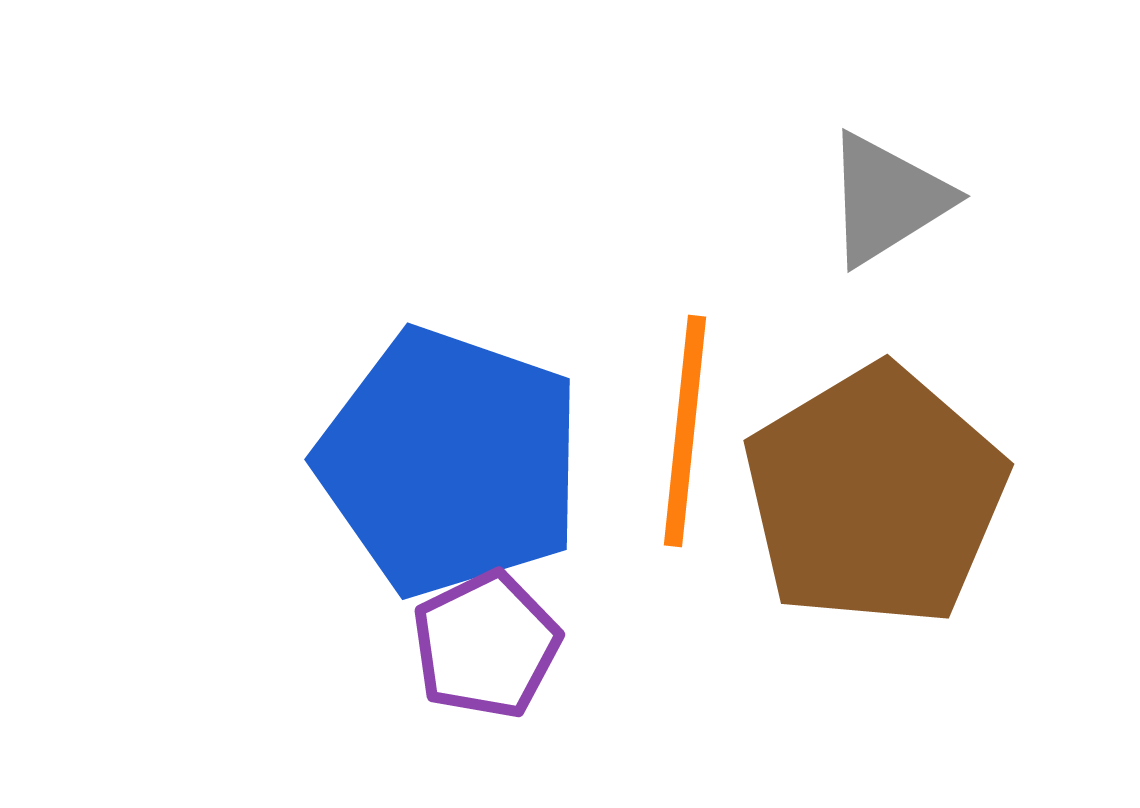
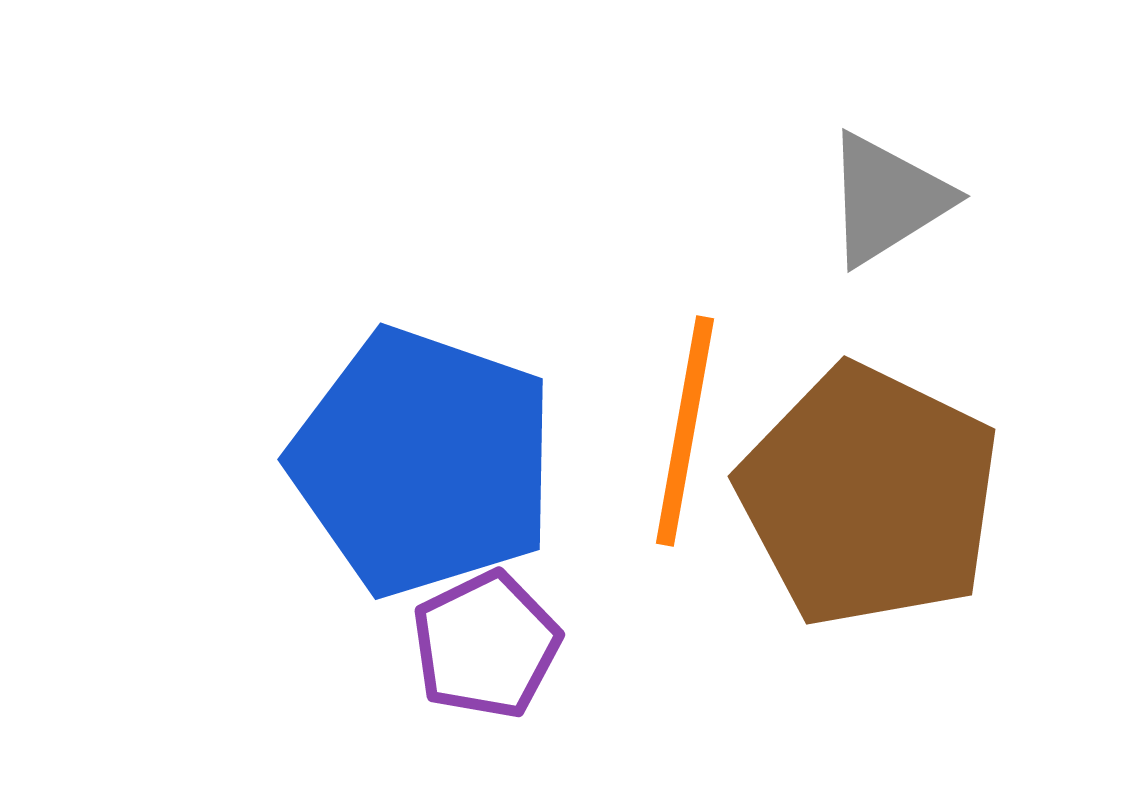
orange line: rotated 4 degrees clockwise
blue pentagon: moved 27 px left
brown pentagon: moved 6 px left; rotated 15 degrees counterclockwise
